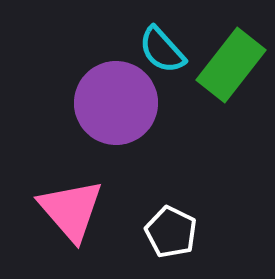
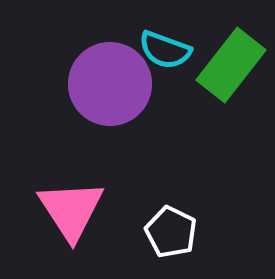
cyan semicircle: moved 3 px right; rotated 28 degrees counterclockwise
purple circle: moved 6 px left, 19 px up
pink triangle: rotated 8 degrees clockwise
